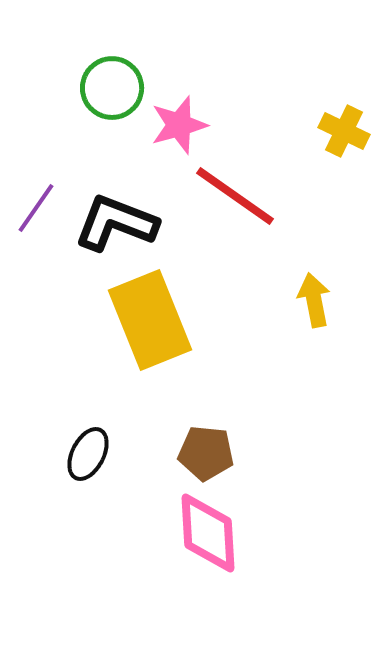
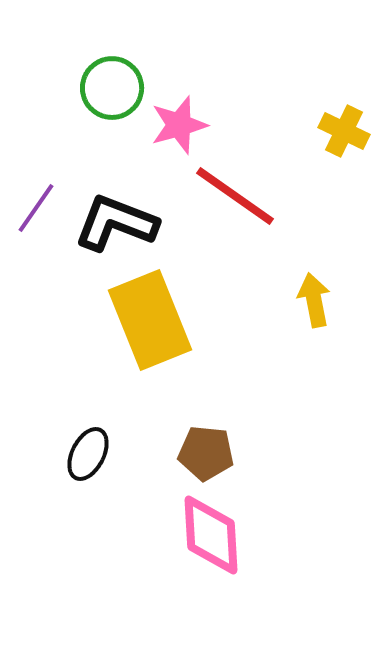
pink diamond: moved 3 px right, 2 px down
